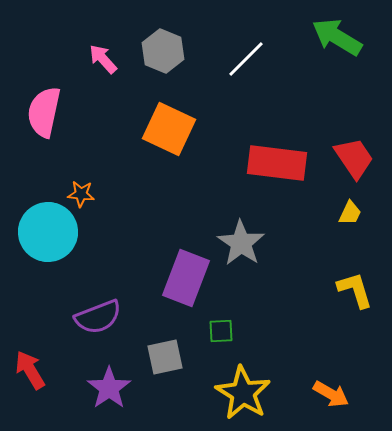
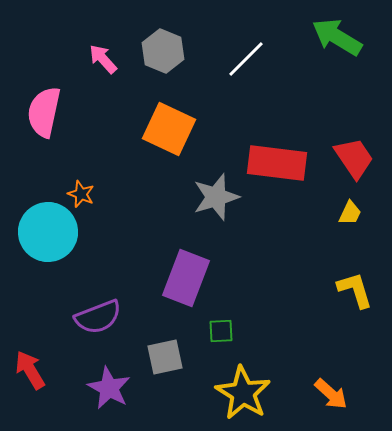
orange star: rotated 16 degrees clockwise
gray star: moved 25 px left, 46 px up; rotated 21 degrees clockwise
purple star: rotated 9 degrees counterclockwise
orange arrow: rotated 12 degrees clockwise
